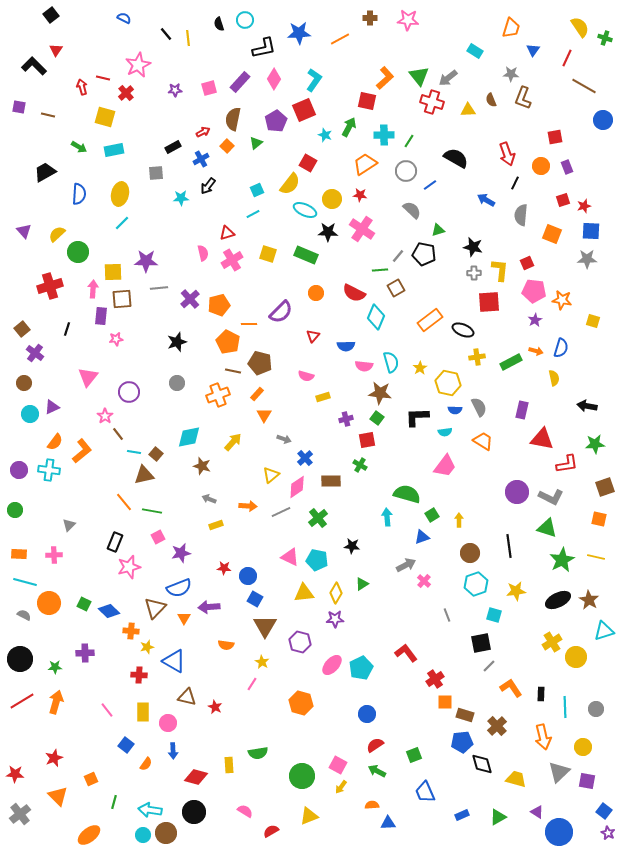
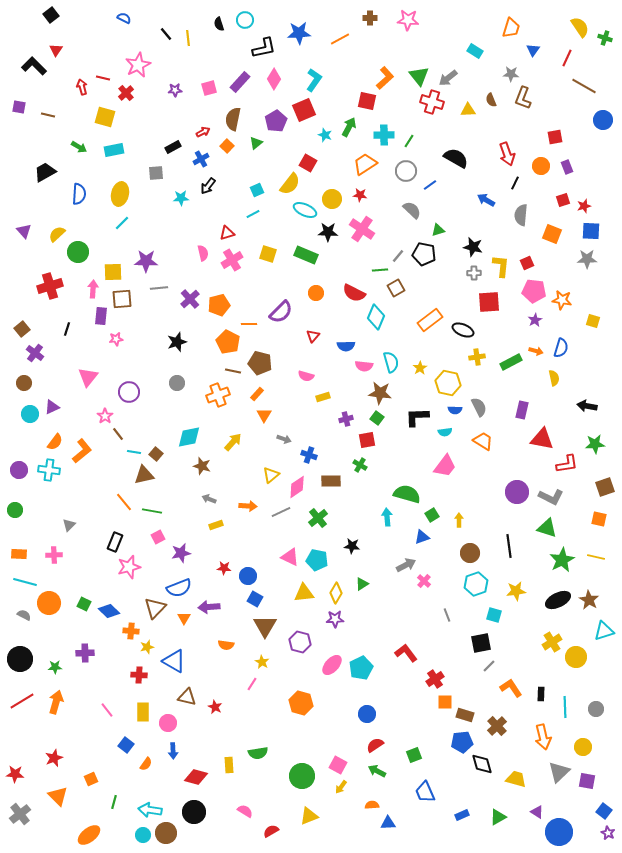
yellow L-shape at (500, 270): moved 1 px right, 4 px up
blue cross at (305, 458): moved 4 px right, 3 px up; rotated 28 degrees counterclockwise
